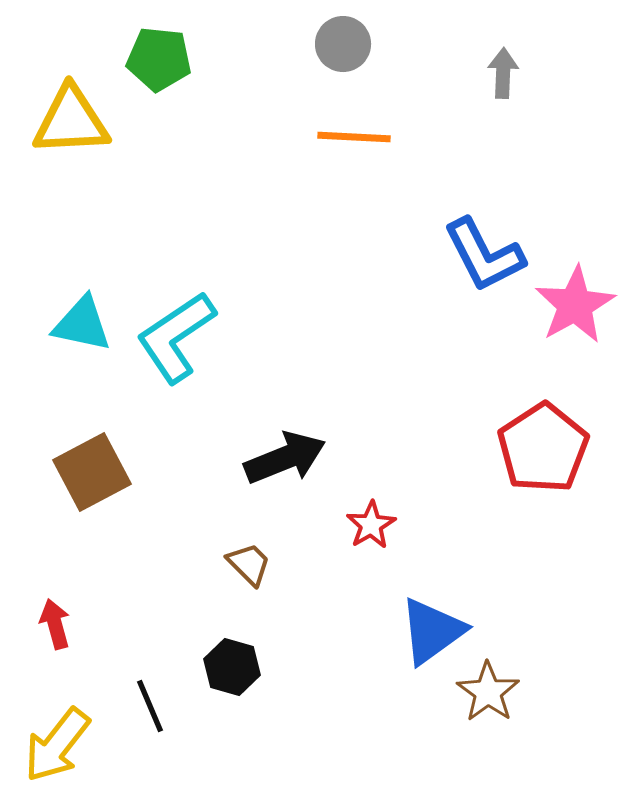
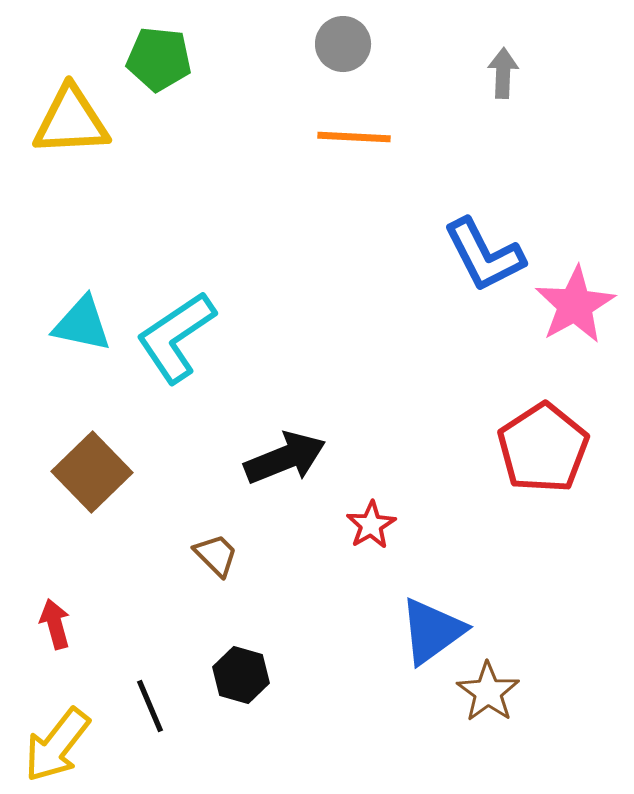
brown square: rotated 16 degrees counterclockwise
brown trapezoid: moved 33 px left, 9 px up
black hexagon: moved 9 px right, 8 px down
